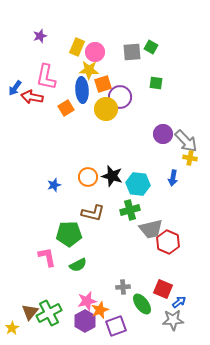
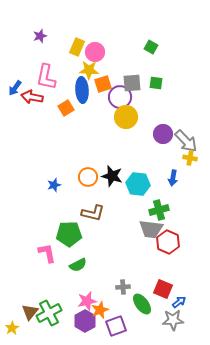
gray square at (132, 52): moved 31 px down
yellow circle at (106, 109): moved 20 px right, 8 px down
green cross at (130, 210): moved 29 px right
gray trapezoid at (151, 229): rotated 20 degrees clockwise
pink L-shape at (47, 257): moved 4 px up
